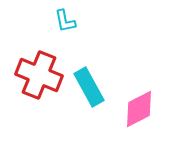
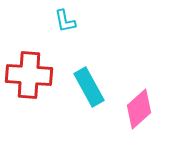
red cross: moved 10 px left; rotated 18 degrees counterclockwise
pink diamond: rotated 15 degrees counterclockwise
